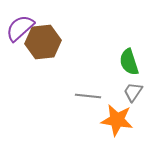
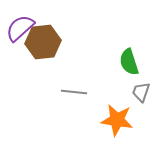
gray trapezoid: moved 8 px right; rotated 15 degrees counterclockwise
gray line: moved 14 px left, 4 px up
